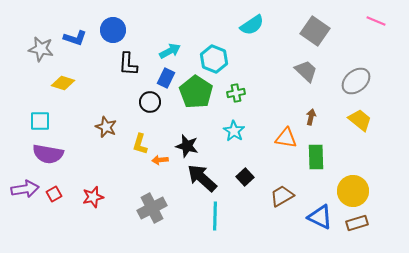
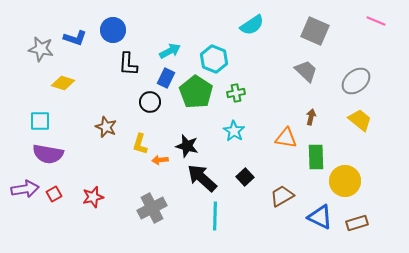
gray square: rotated 12 degrees counterclockwise
yellow circle: moved 8 px left, 10 px up
